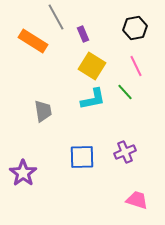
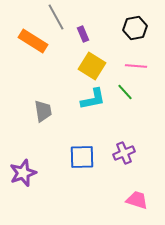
pink line: rotated 60 degrees counterclockwise
purple cross: moved 1 px left, 1 px down
purple star: rotated 16 degrees clockwise
